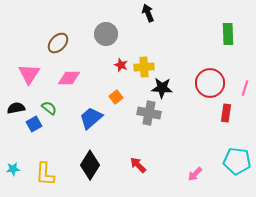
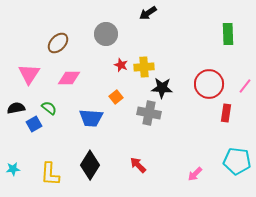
black arrow: rotated 102 degrees counterclockwise
red circle: moved 1 px left, 1 px down
pink line: moved 2 px up; rotated 21 degrees clockwise
blue trapezoid: rotated 135 degrees counterclockwise
yellow L-shape: moved 5 px right
